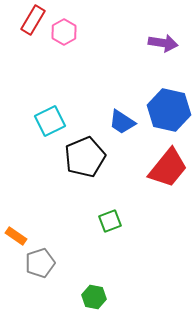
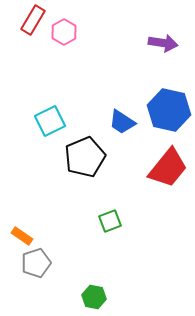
orange rectangle: moved 6 px right
gray pentagon: moved 4 px left
